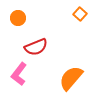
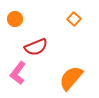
orange square: moved 6 px left, 5 px down
orange circle: moved 3 px left, 1 px down
pink L-shape: moved 1 px left, 1 px up
